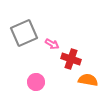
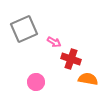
gray square: moved 4 px up
pink arrow: moved 2 px right, 2 px up
orange semicircle: moved 1 px up
